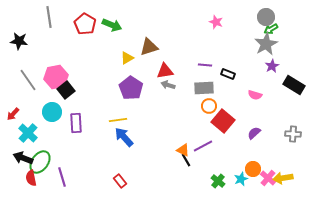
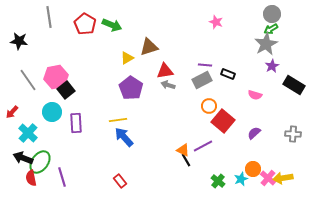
gray circle at (266, 17): moved 6 px right, 3 px up
gray rectangle at (204, 88): moved 2 px left, 8 px up; rotated 24 degrees counterclockwise
red arrow at (13, 114): moved 1 px left, 2 px up
